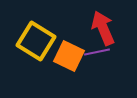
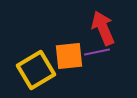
yellow square: moved 29 px down; rotated 27 degrees clockwise
orange square: rotated 32 degrees counterclockwise
